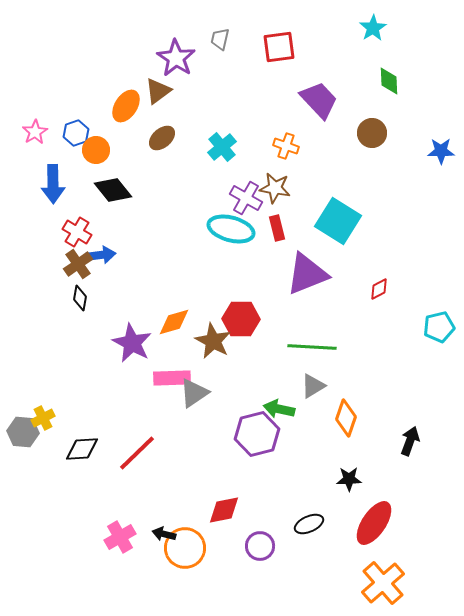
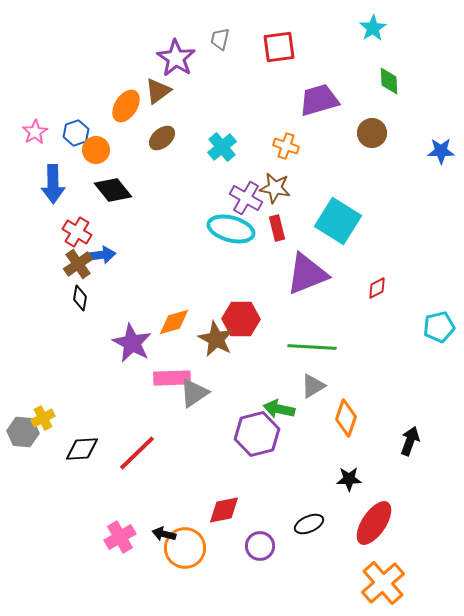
purple trapezoid at (319, 100): rotated 63 degrees counterclockwise
red diamond at (379, 289): moved 2 px left, 1 px up
brown star at (213, 341): moved 3 px right, 2 px up
